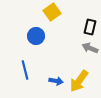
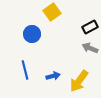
black rectangle: rotated 49 degrees clockwise
blue circle: moved 4 px left, 2 px up
blue arrow: moved 3 px left, 5 px up; rotated 24 degrees counterclockwise
